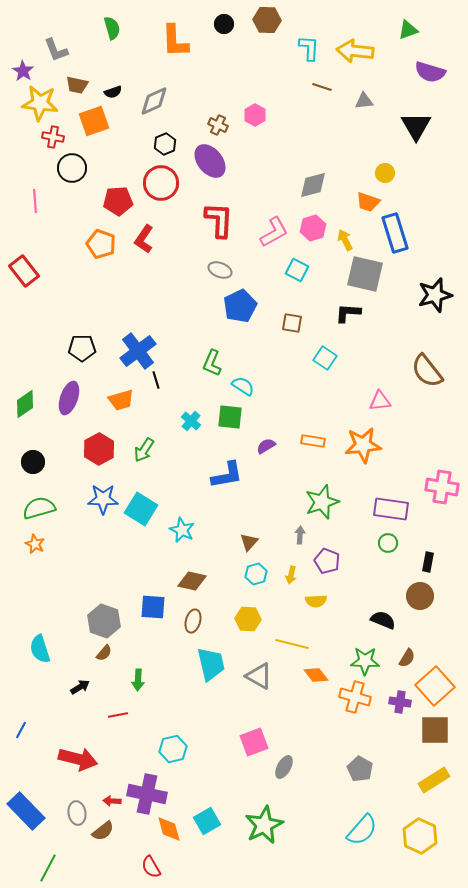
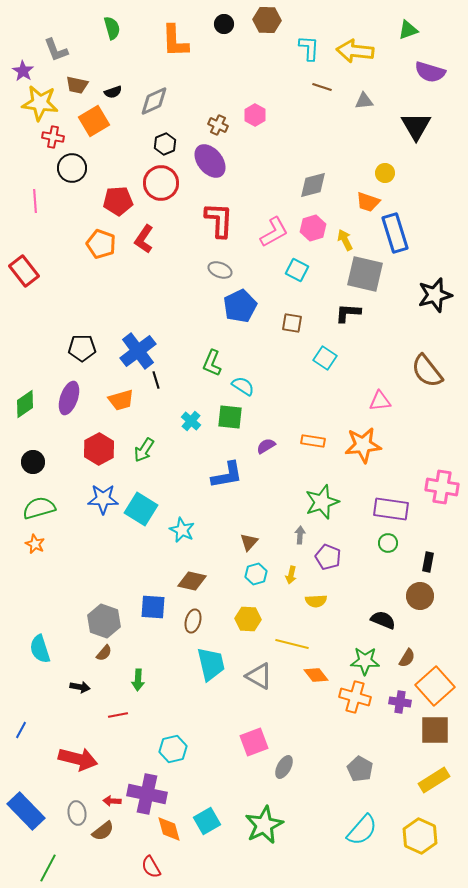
orange square at (94, 121): rotated 12 degrees counterclockwise
purple pentagon at (327, 561): moved 1 px right, 4 px up
black arrow at (80, 687): rotated 42 degrees clockwise
